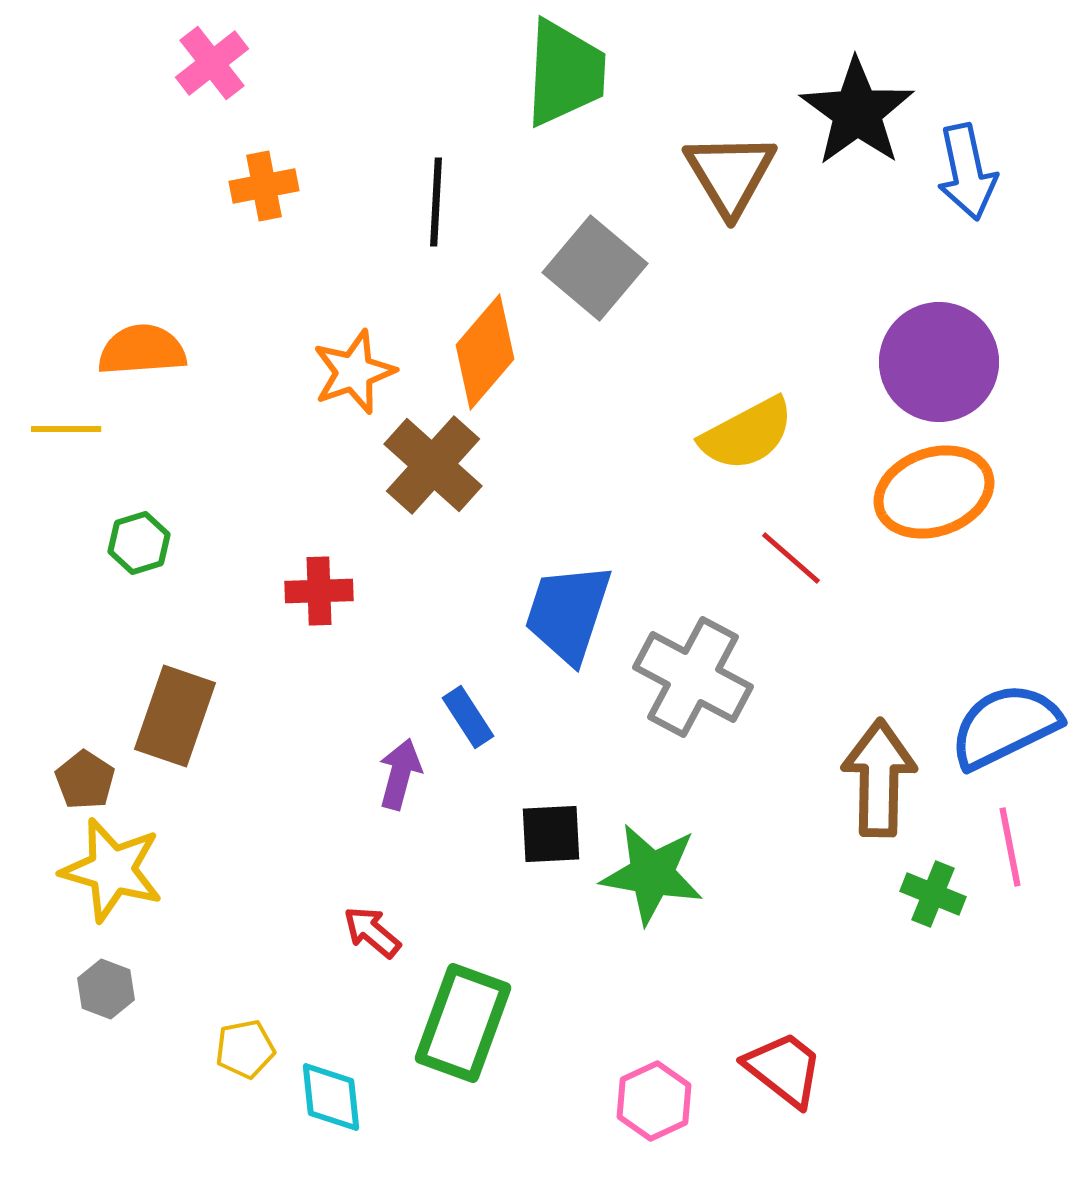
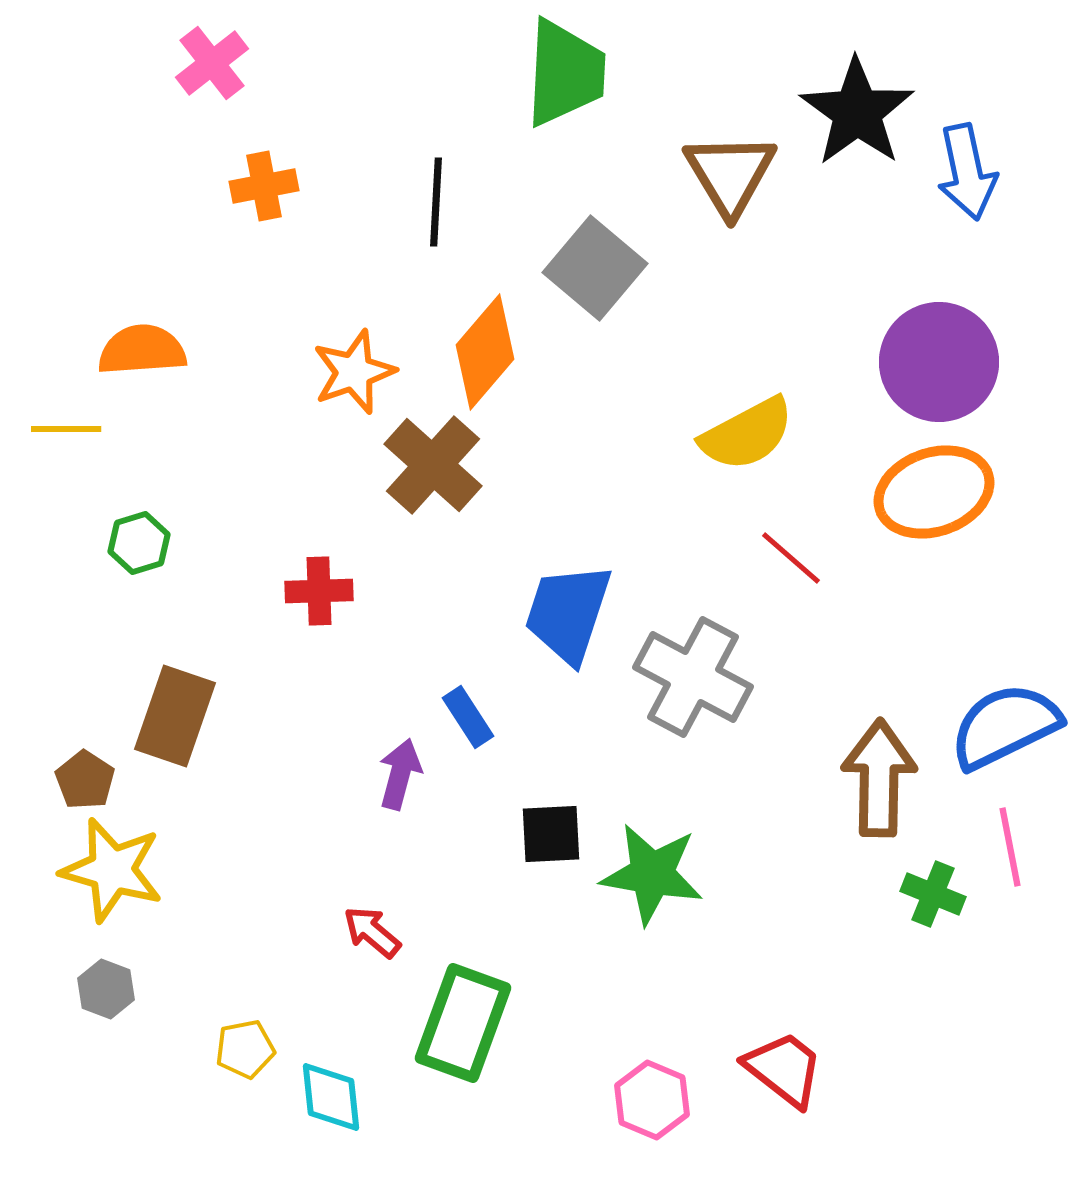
pink hexagon: moved 2 px left, 1 px up; rotated 12 degrees counterclockwise
